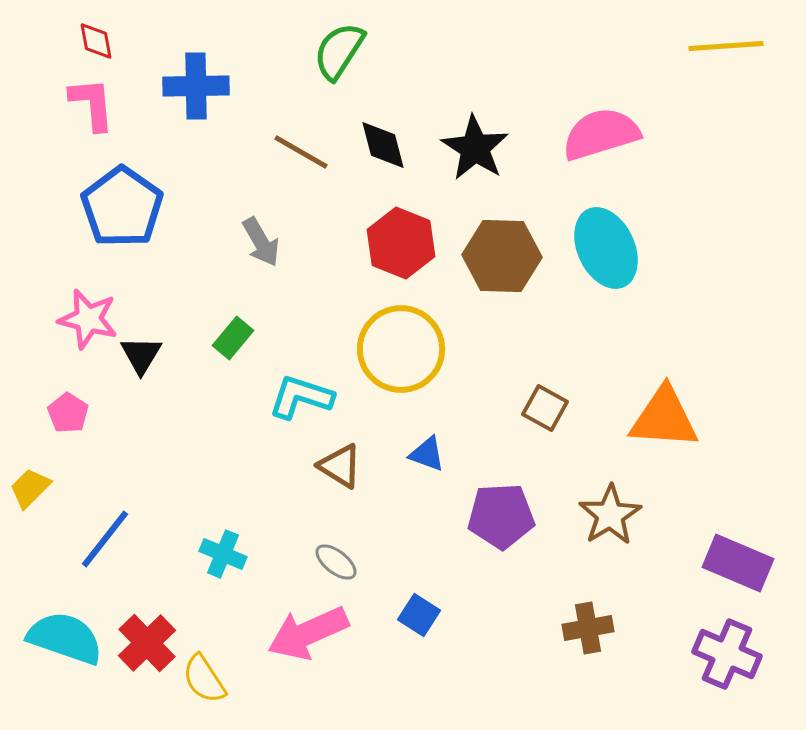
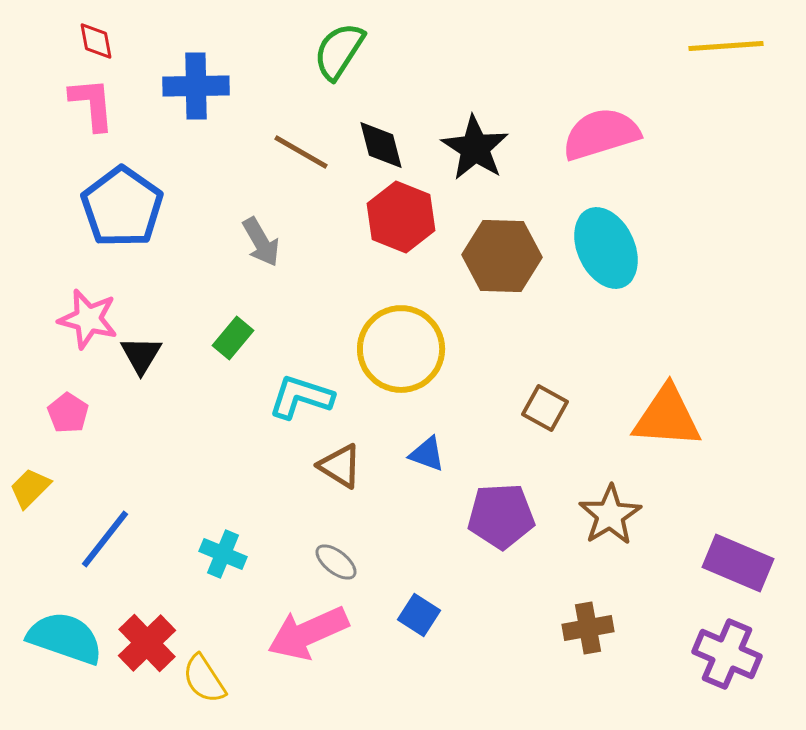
black diamond: moved 2 px left
red hexagon: moved 26 px up
orange triangle: moved 3 px right, 1 px up
